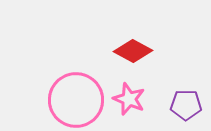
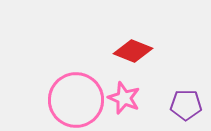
red diamond: rotated 6 degrees counterclockwise
pink star: moved 5 px left, 1 px up
